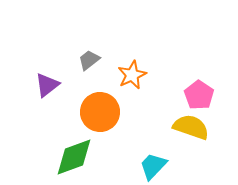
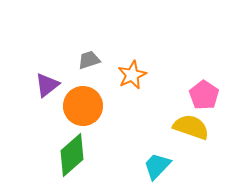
gray trapezoid: rotated 20 degrees clockwise
pink pentagon: moved 5 px right
orange circle: moved 17 px left, 6 px up
green diamond: moved 2 px left, 2 px up; rotated 21 degrees counterclockwise
cyan trapezoid: moved 4 px right
